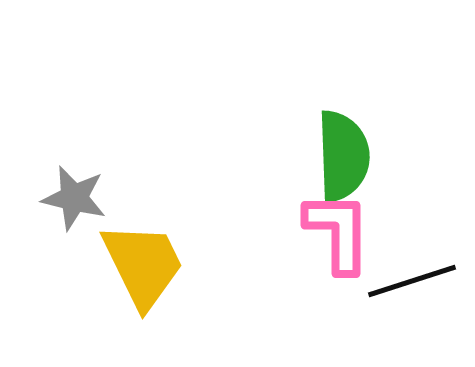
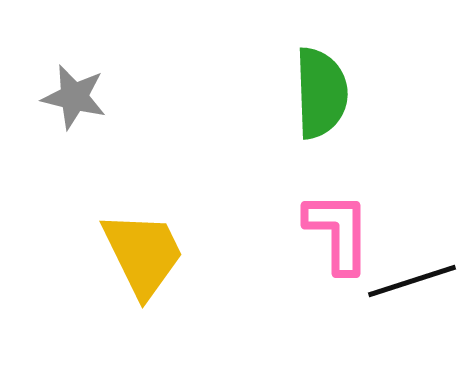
green semicircle: moved 22 px left, 63 px up
gray star: moved 101 px up
yellow trapezoid: moved 11 px up
